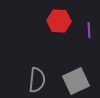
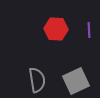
red hexagon: moved 3 px left, 8 px down
gray semicircle: rotated 15 degrees counterclockwise
